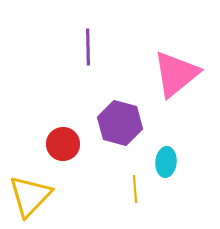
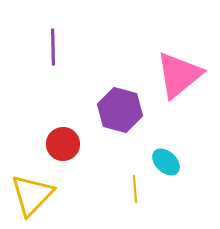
purple line: moved 35 px left
pink triangle: moved 3 px right, 1 px down
purple hexagon: moved 13 px up
cyan ellipse: rotated 52 degrees counterclockwise
yellow triangle: moved 2 px right, 1 px up
